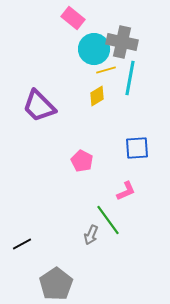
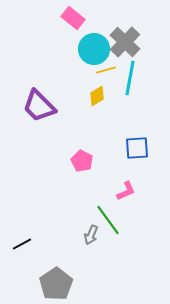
gray cross: moved 3 px right; rotated 32 degrees clockwise
